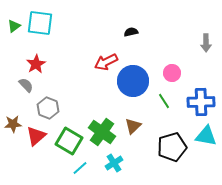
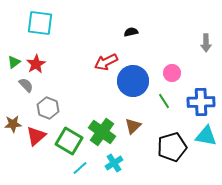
green triangle: moved 36 px down
